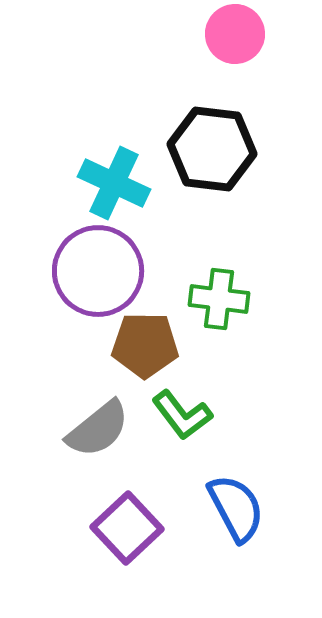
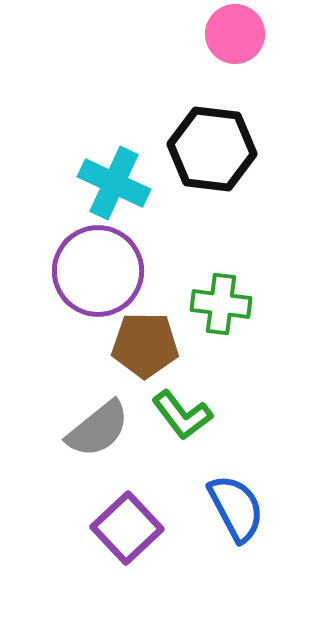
green cross: moved 2 px right, 5 px down
